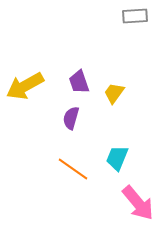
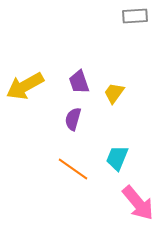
purple semicircle: moved 2 px right, 1 px down
